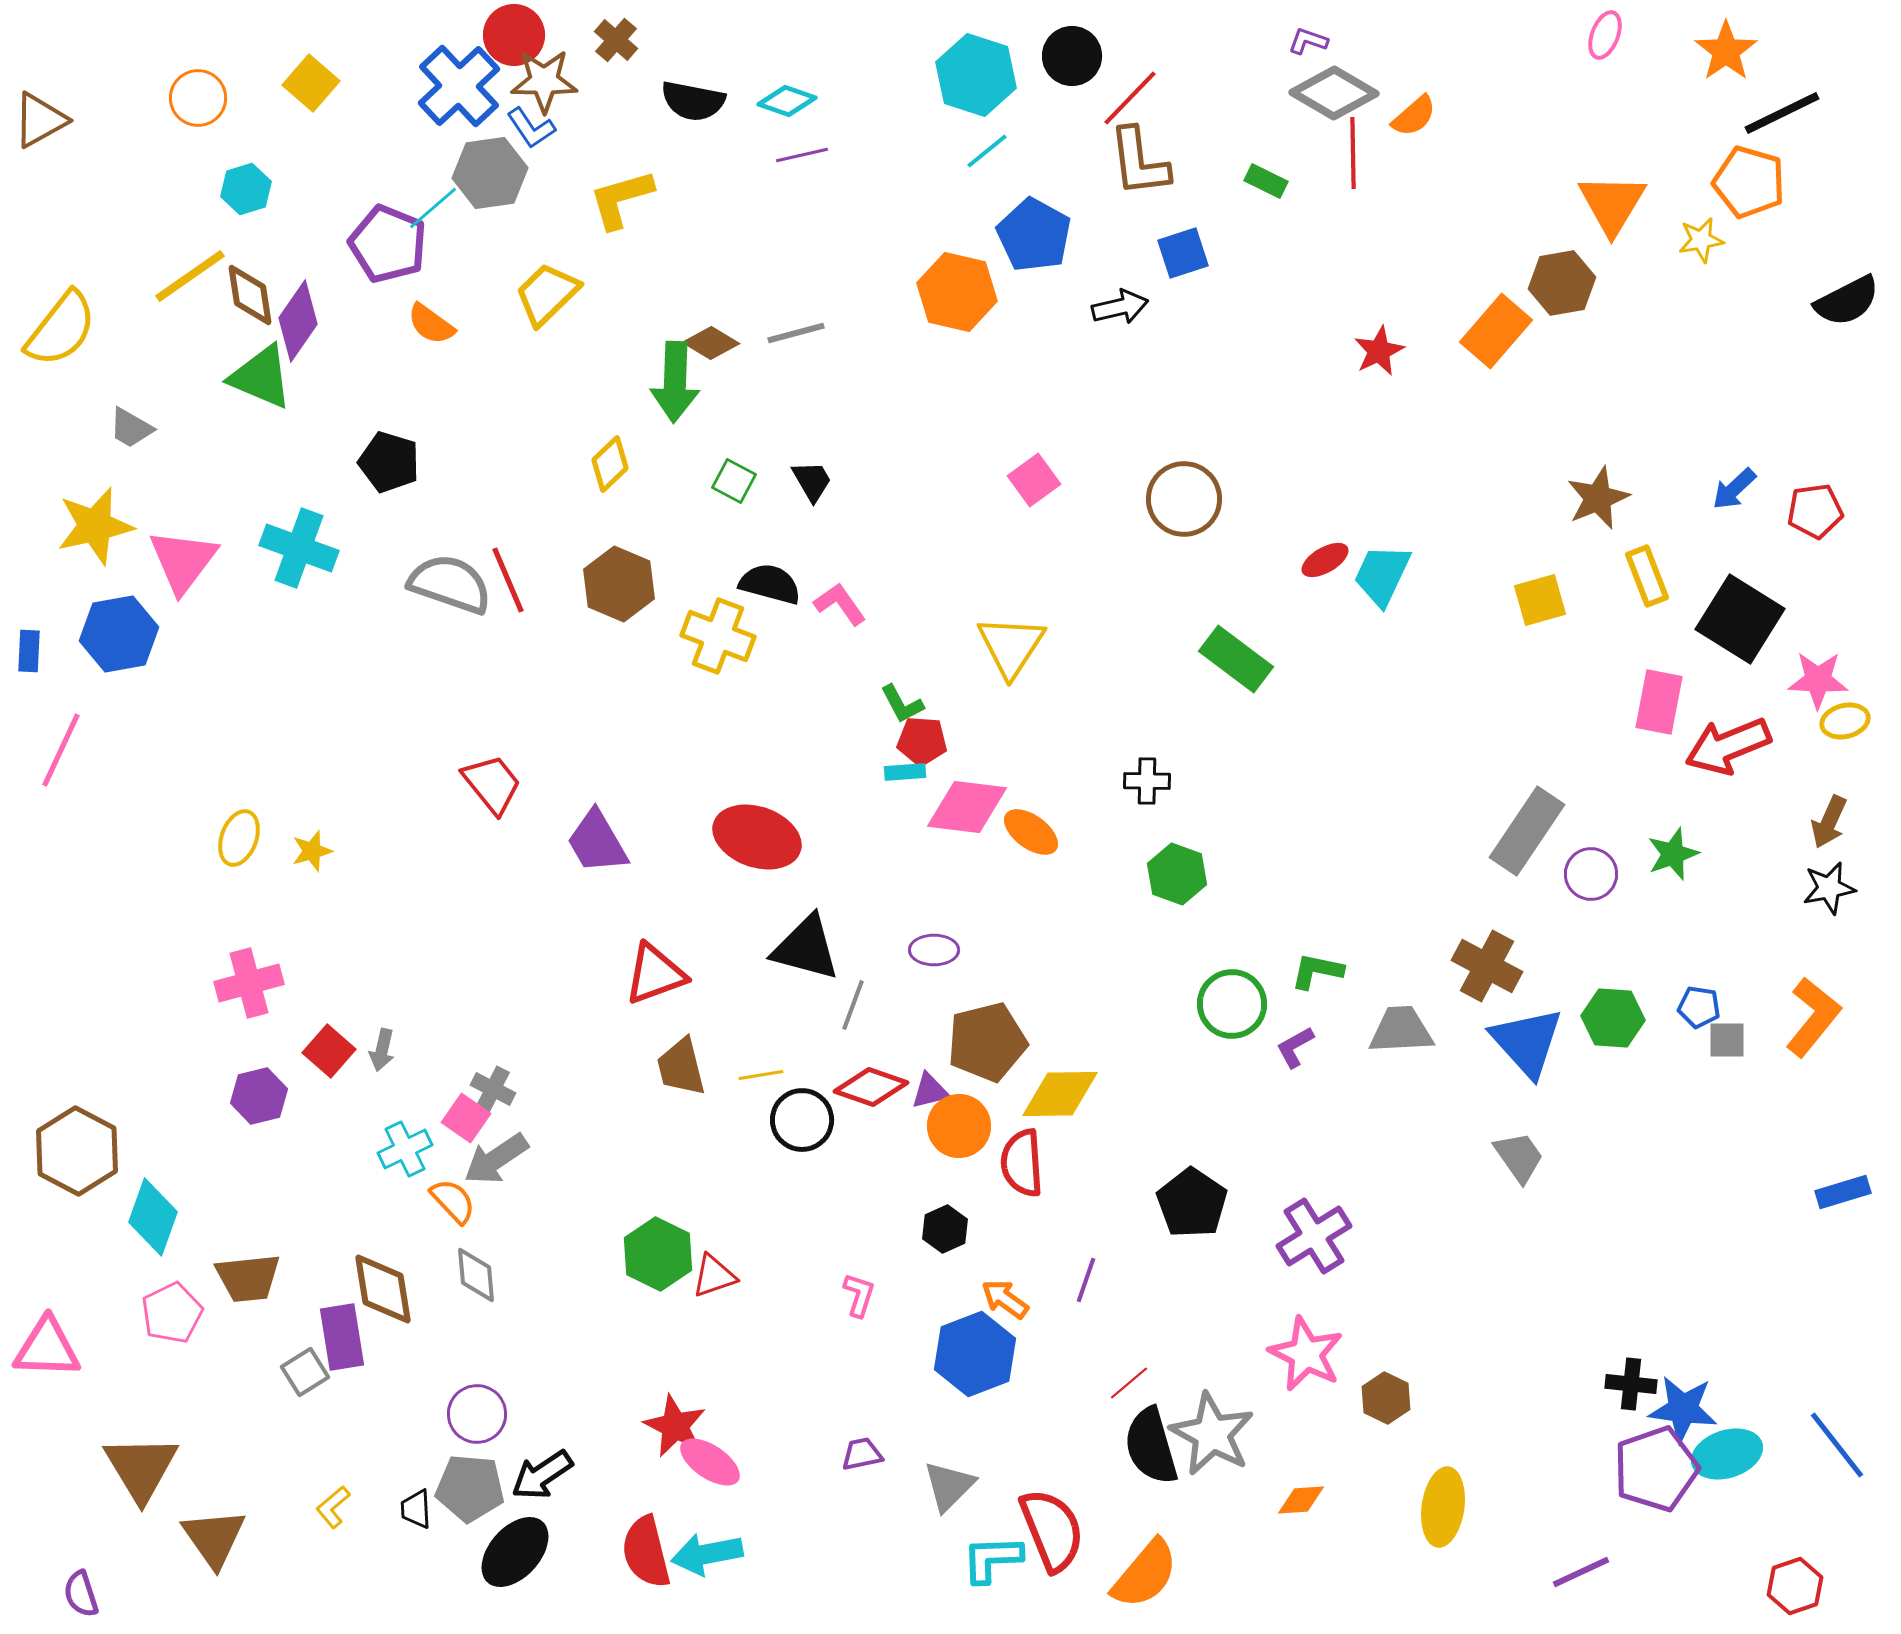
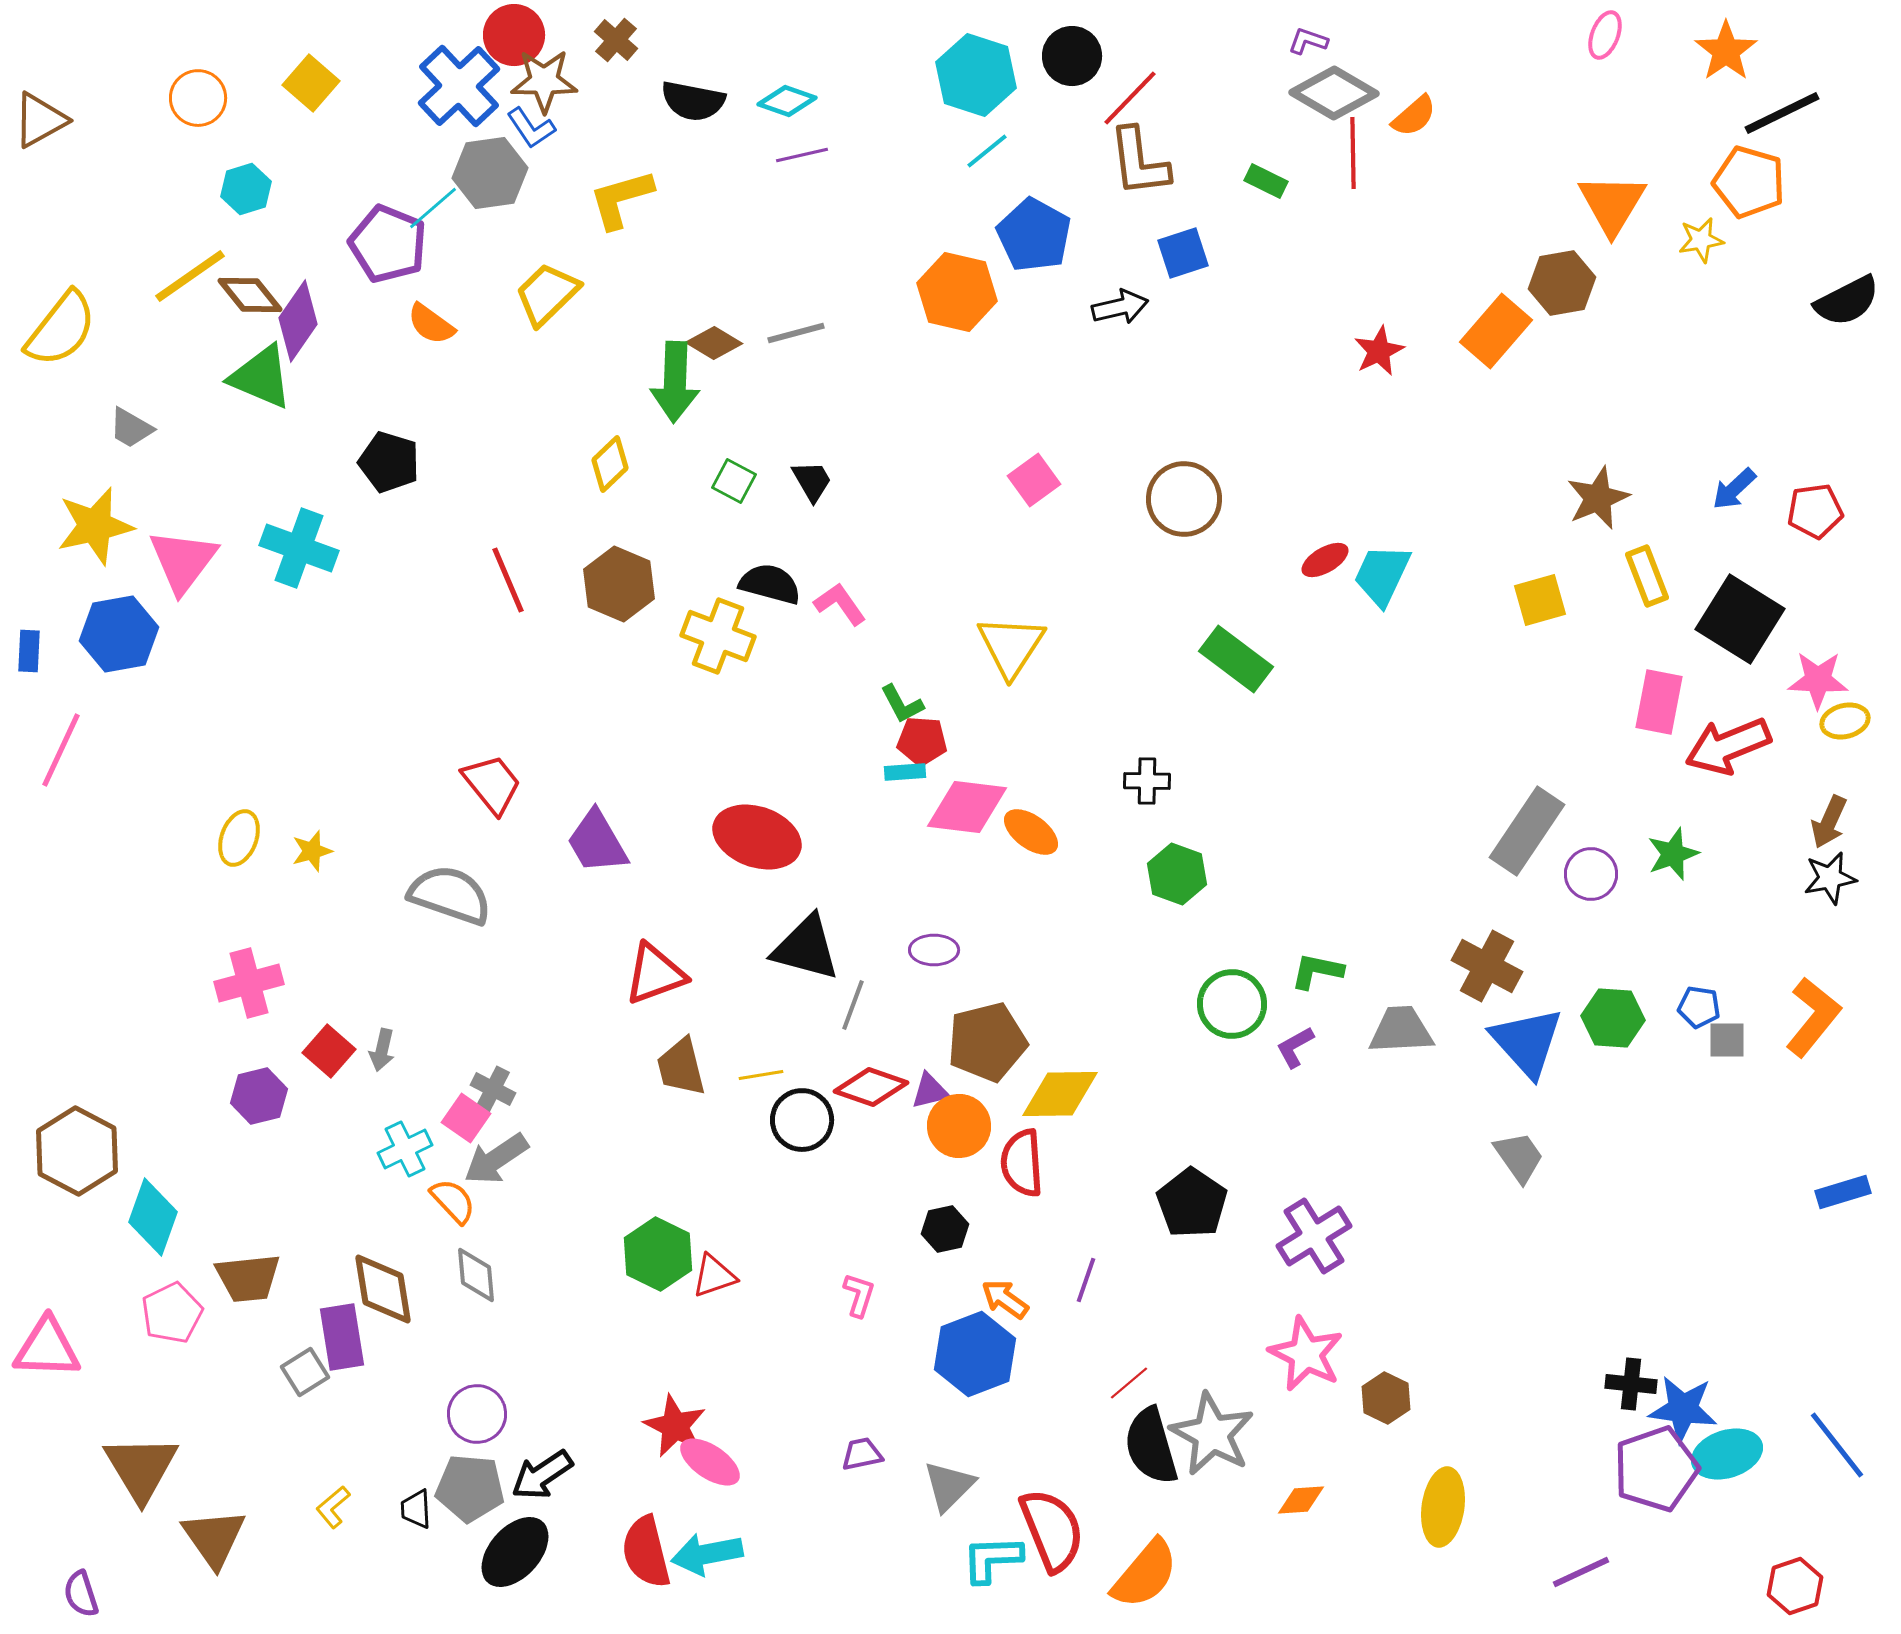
brown diamond at (250, 295): rotated 30 degrees counterclockwise
brown diamond at (711, 343): moved 3 px right
gray semicircle at (450, 584): moved 311 px down
black star at (1829, 888): moved 1 px right, 10 px up
black hexagon at (945, 1229): rotated 12 degrees clockwise
